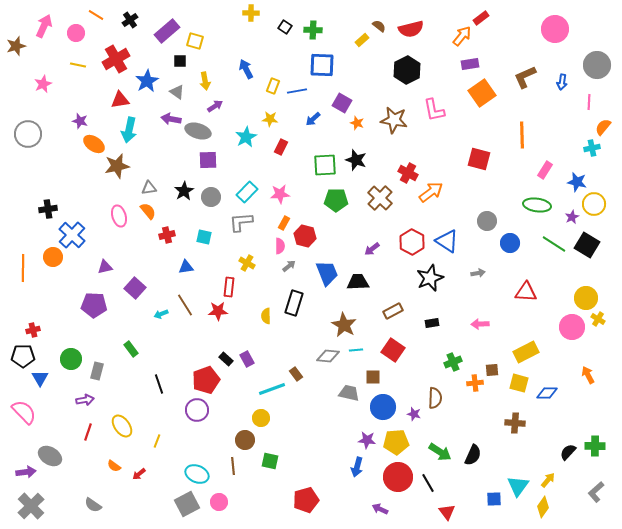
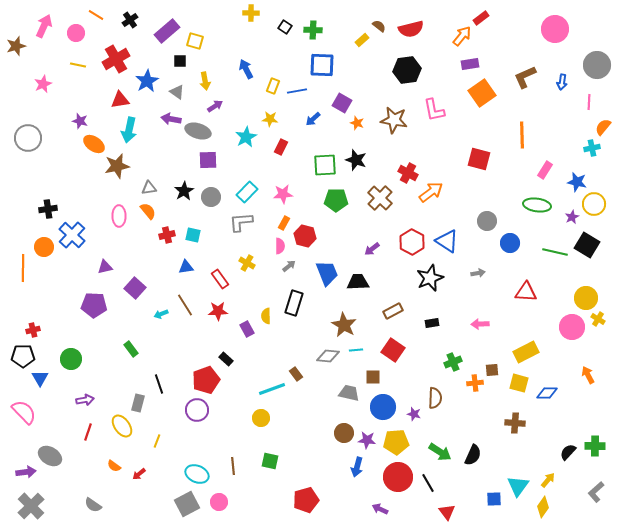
black hexagon at (407, 70): rotated 20 degrees clockwise
gray circle at (28, 134): moved 4 px down
pink star at (280, 194): moved 3 px right
pink ellipse at (119, 216): rotated 15 degrees clockwise
cyan square at (204, 237): moved 11 px left, 2 px up
green line at (554, 244): moved 1 px right, 8 px down; rotated 20 degrees counterclockwise
orange circle at (53, 257): moved 9 px left, 10 px up
red rectangle at (229, 287): moved 9 px left, 8 px up; rotated 42 degrees counterclockwise
purple rectangle at (247, 359): moved 30 px up
gray rectangle at (97, 371): moved 41 px right, 32 px down
brown circle at (245, 440): moved 99 px right, 7 px up
